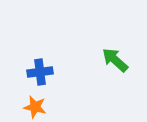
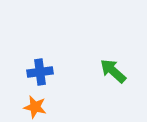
green arrow: moved 2 px left, 11 px down
